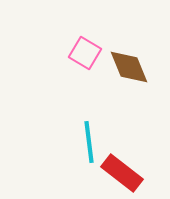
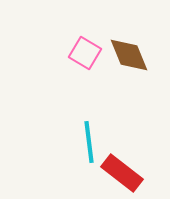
brown diamond: moved 12 px up
